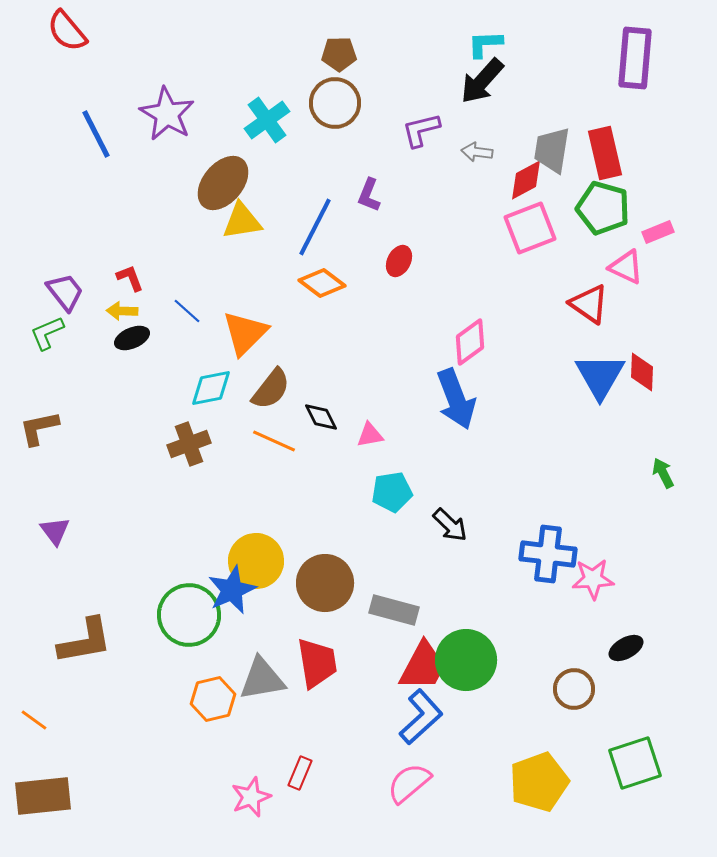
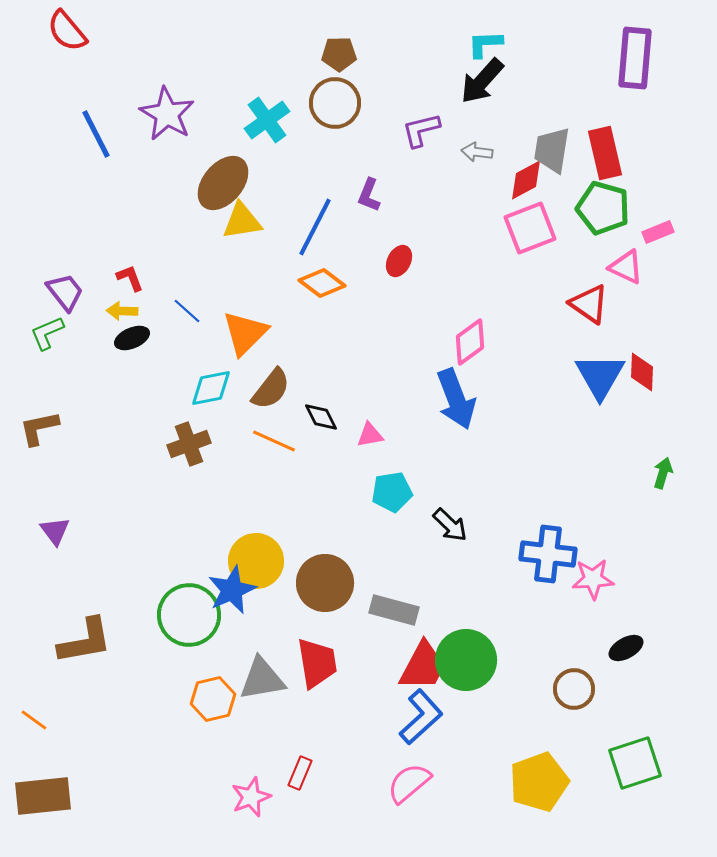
green arrow at (663, 473): rotated 44 degrees clockwise
